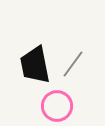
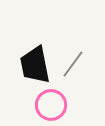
pink circle: moved 6 px left, 1 px up
